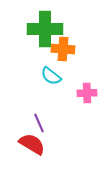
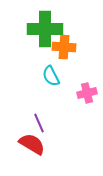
orange cross: moved 1 px right, 2 px up
cyan semicircle: rotated 25 degrees clockwise
pink cross: rotated 12 degrees counterclockwise
